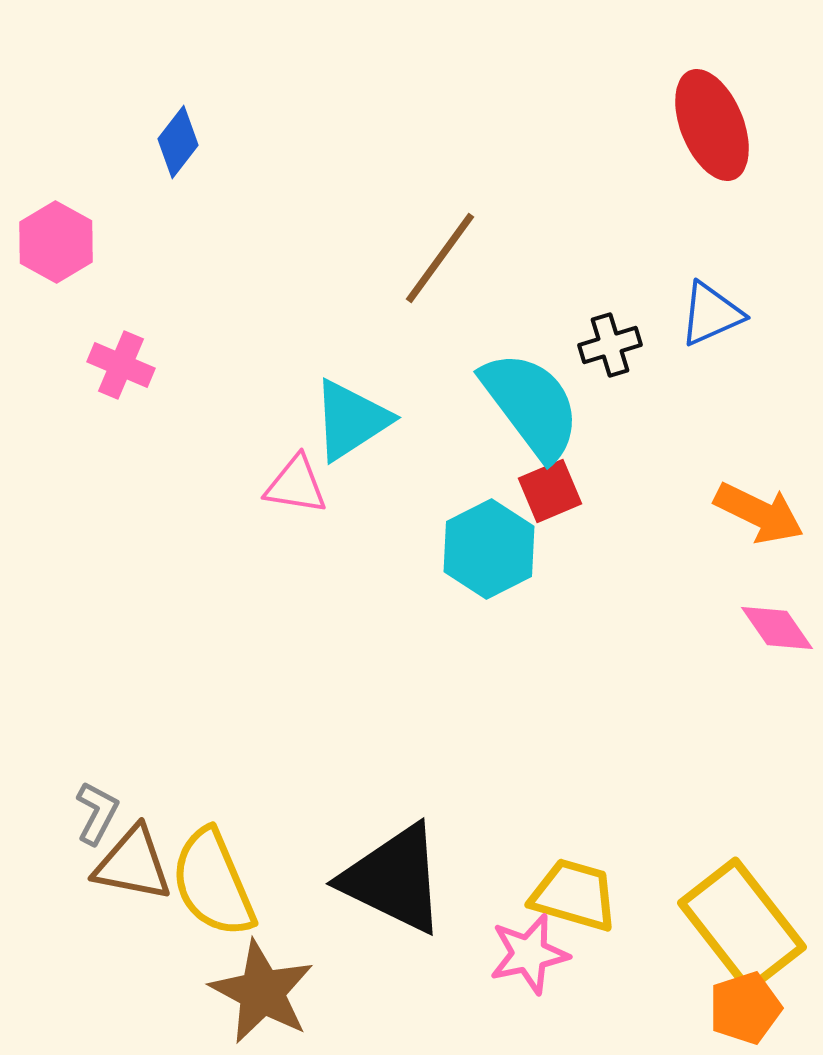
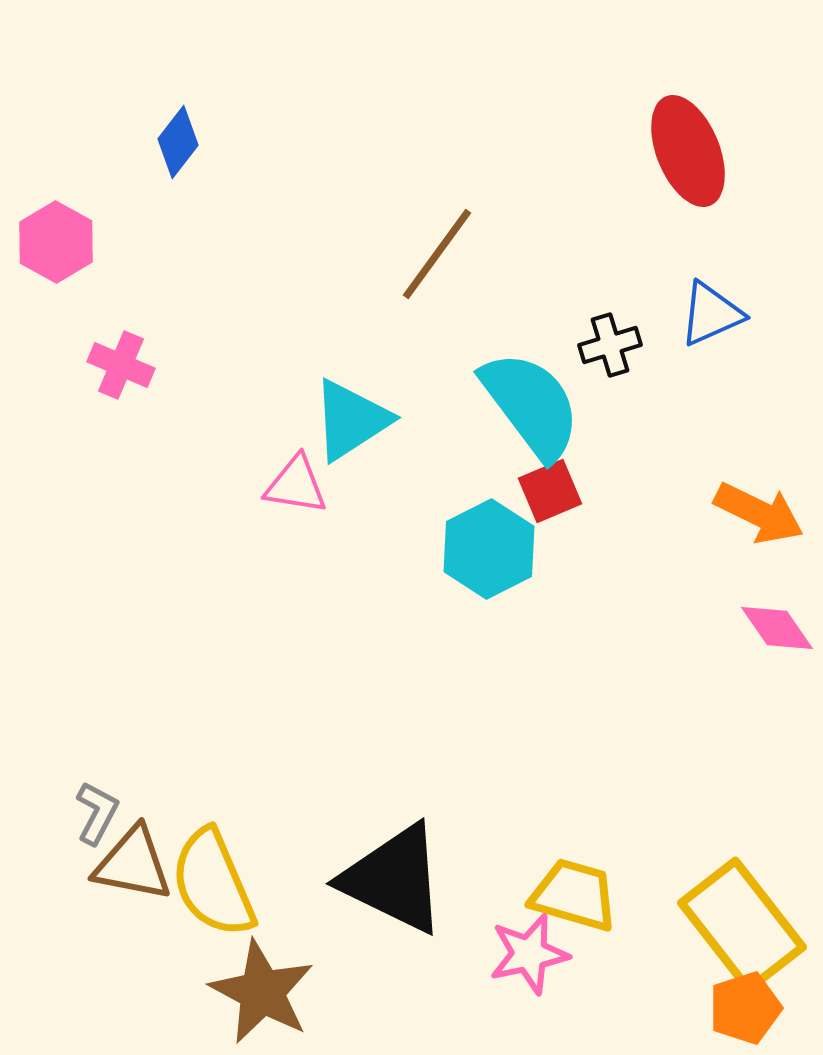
red ellipse: moved 24 px left, 26 px down
brown line: moved 3 px left, 4 px up
